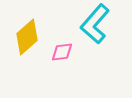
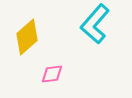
pink diamond: moved 10 px left, 22 px down
